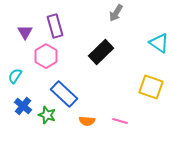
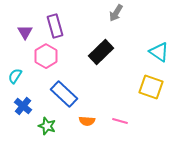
cyan triangle: moved 9 px down
green star: moved 11 px down
